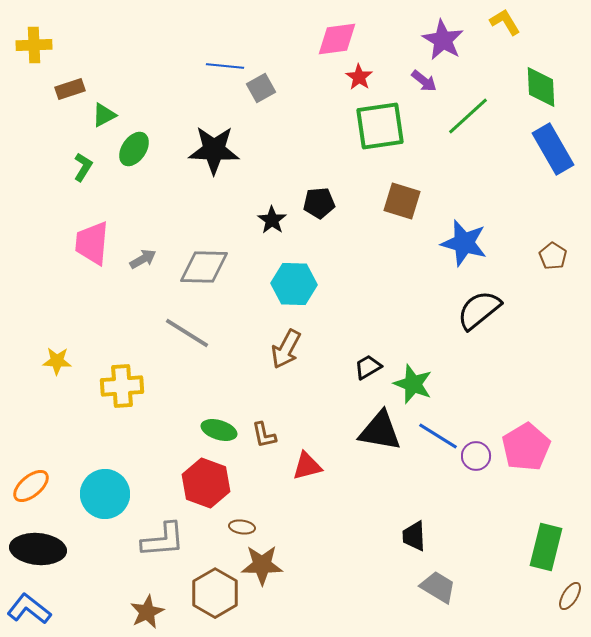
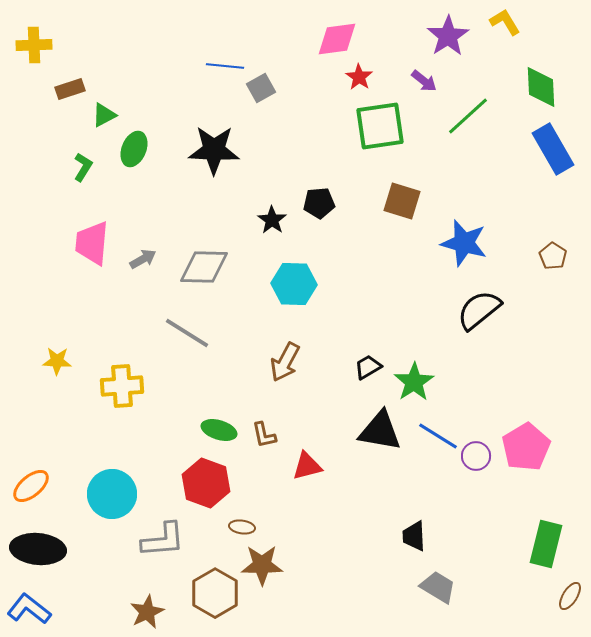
purple star at (443, 40): moved 5 px right, 4 px up; rotated 9 degrees clockwise
green ellipse at (134, 149): rotated 12 degrees counterclockwise
brown arrow at (286, 349): moved 1 px left, 13 px down
green star at (413, 384): moved 1 px right, 2 px up; rotated 18 degrees clockwise
cyan circle at (105, 494): moved 7 px right
green rectangle at (546, 547): moved 3 px up
